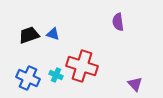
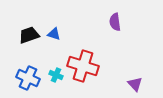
purple semicircle: moved 3 px left
blue triangle: moved 1 px right
red cross: moved 1 px right
